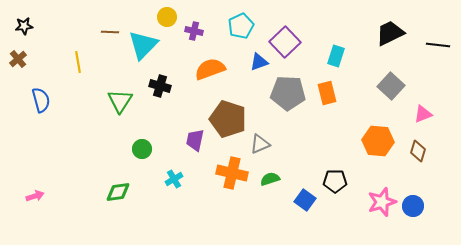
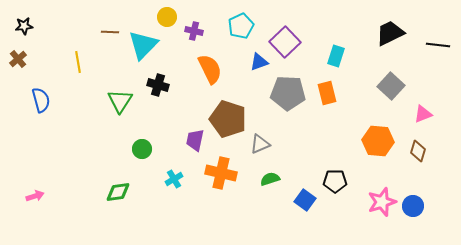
orange semicircle: rotated 84 degrees clockwise
black cross: moved 2 px left, 1 px up
orange cross: moved 11 px left
